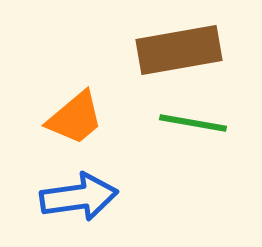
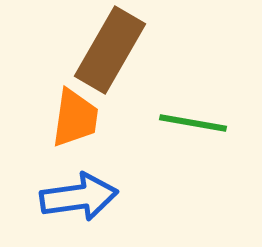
brown rectangle: moved 69 px left; rotated 50 degrees counterclockwise
orange trapezoid: rotated 42 degrees counterclockwise
